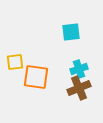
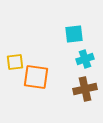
cyan square: moved 3 px right, 2 px down
cyan cross: moved 6 px right, 10 px up
brown cross: moved 6 px right, 1 px down; rotated 10 degrees clockwise
